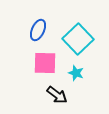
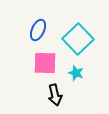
black arrow: moved 2 px left; rotated 40 degrees clockwise
